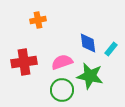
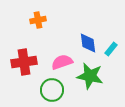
green circle: moved 10 px left
